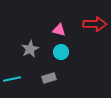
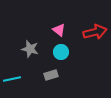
red arrow: moved 8 px down; rotated 15 degrees counterclockwise
pink triangle: rotated 24 degrees clockwise
gray star: rotated 30 degrees counterclockwise
gray rectangle: moved 2 px right, 3 px up
